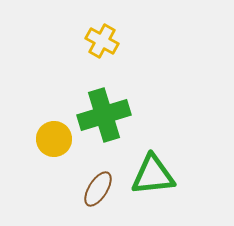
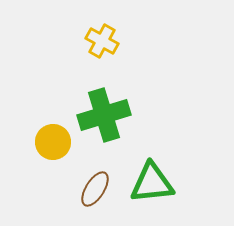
yellow circle: moved 1 px left, 3 px down
green triangle: moved 1 px left, 8 px down
brown ellipse: moved 3 px left
